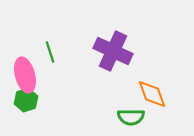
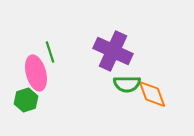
pink ellipse: moved 11 px right, 2 px up
green semicircle: moved 4 px left, 33 px up
